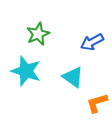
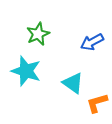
cyan triangle: moved 6 px down
